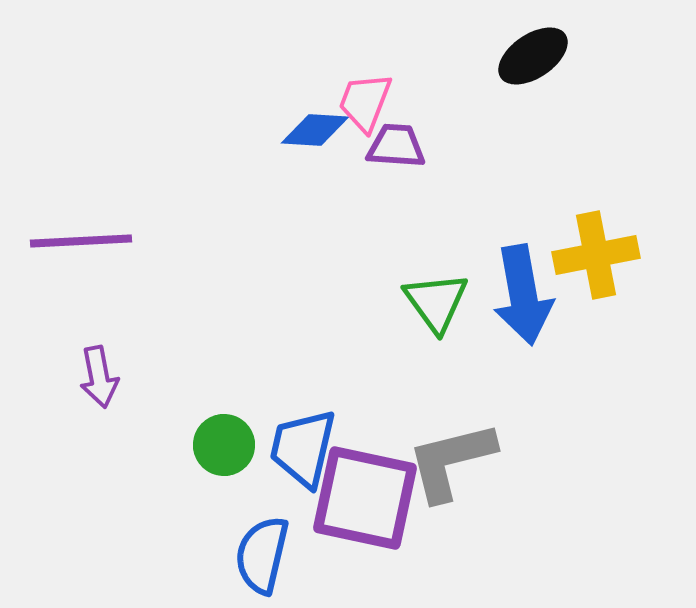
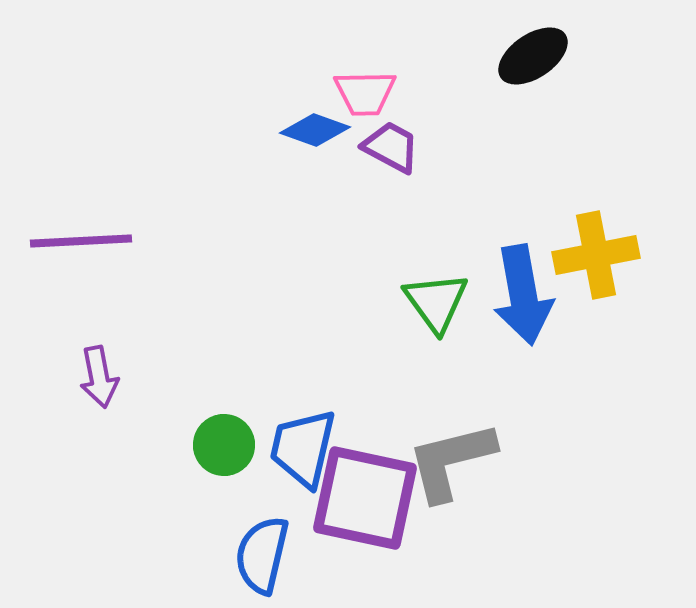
pink trapezoid: moved 9 px up; rotated 112 degrees counterclockwise
blue diamond: rotated 16 degrees clockwise
purple trapezoid: moved 5 px left, 1 px down; rotated 24 degrees clockwise
